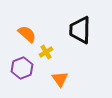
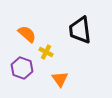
black trapezoid: rotated 8 degrees counterclockwise
yellow cross: rotated 32 degrees counterclockwise
purple hexagon: rotated 20 degrees counterclockwise
